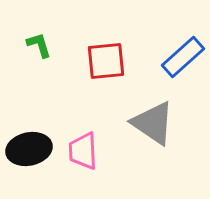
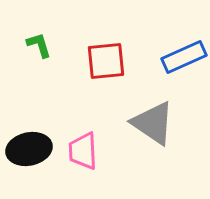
blue rectangle: moved 1 px right; rotated 18 degrees clockwise
